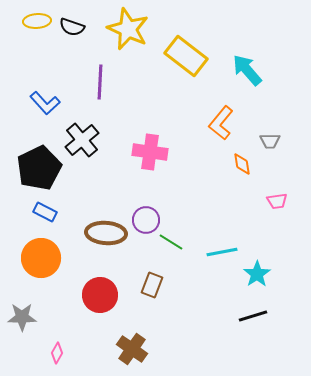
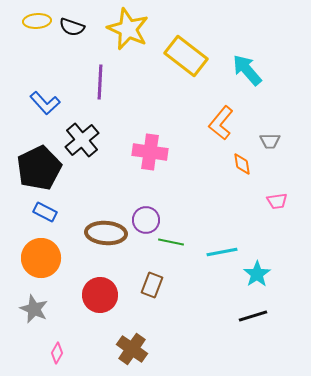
green line: rotated 20 degrees counterclockwise
gray star: moved 12 px right, 8 px up; rotated 24 degrees clockwise
